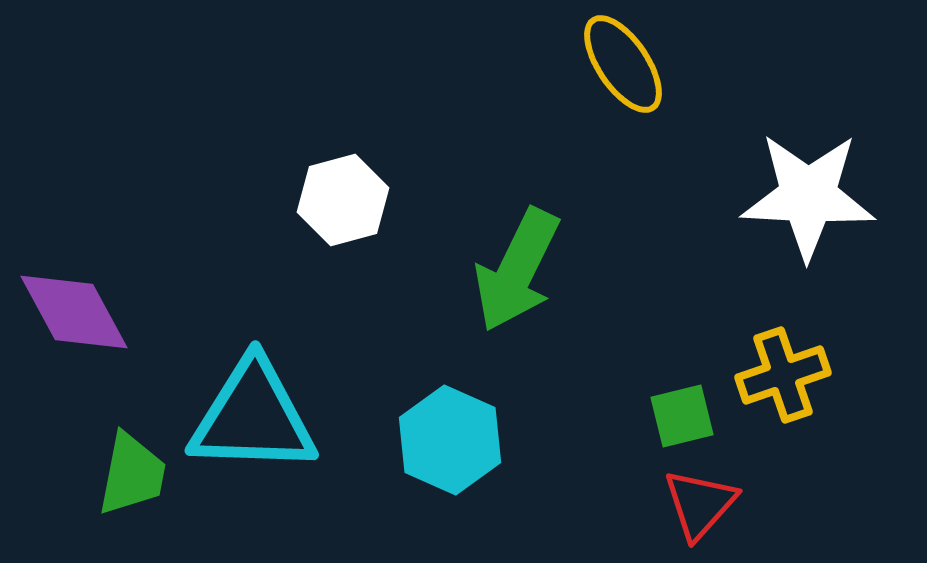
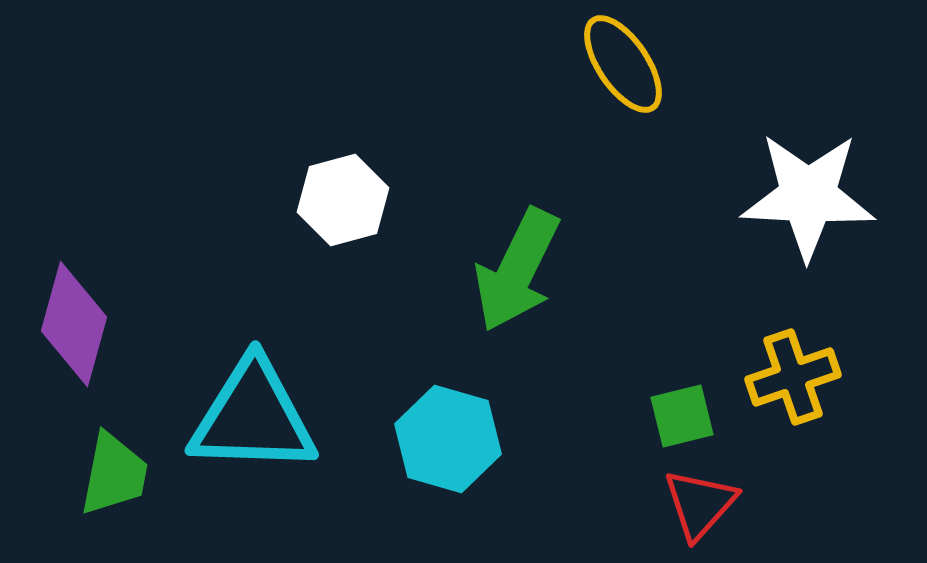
purple diamond: moved 12 px down; rotated 44 degrees clockwise
yellow cross: moved 10 px right, 2 px down
cyan hexagon: moved 2 px left, 1 px up; rotated 8 degrees counterclockwise
green trapezoid: moved 18 px left
